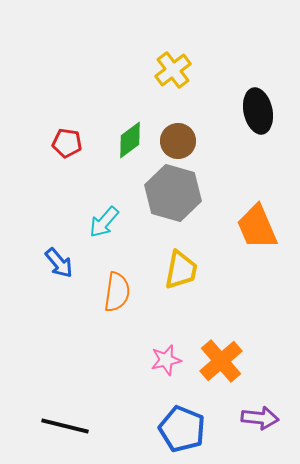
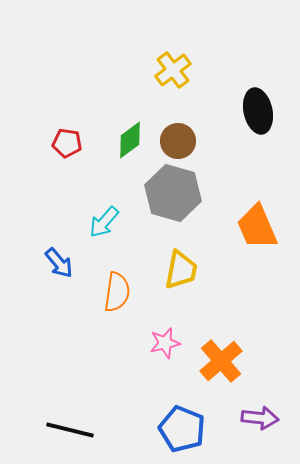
pink star: moved 1 px left, 17 px up
black line: moved 5 px right, 4 px down
